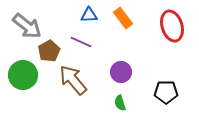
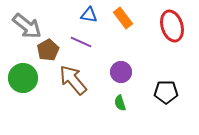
blue triangle: rotated 12 degrees clockwise
brown pentagon: moved 1 px left, 1 px up
green circle: moved 3 px down
